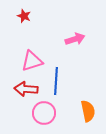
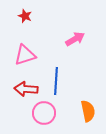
red star: moved 1 px right
pink arrow: rotated 12 degrees counterclockwise
pink triangle: moved 7 px left, 6 px up
